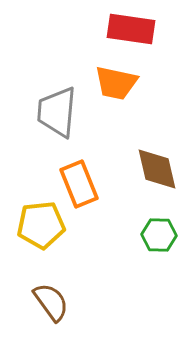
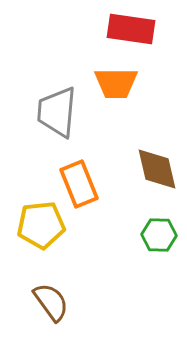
orange trapezoid: rotated 12 degrees counterclockwise
